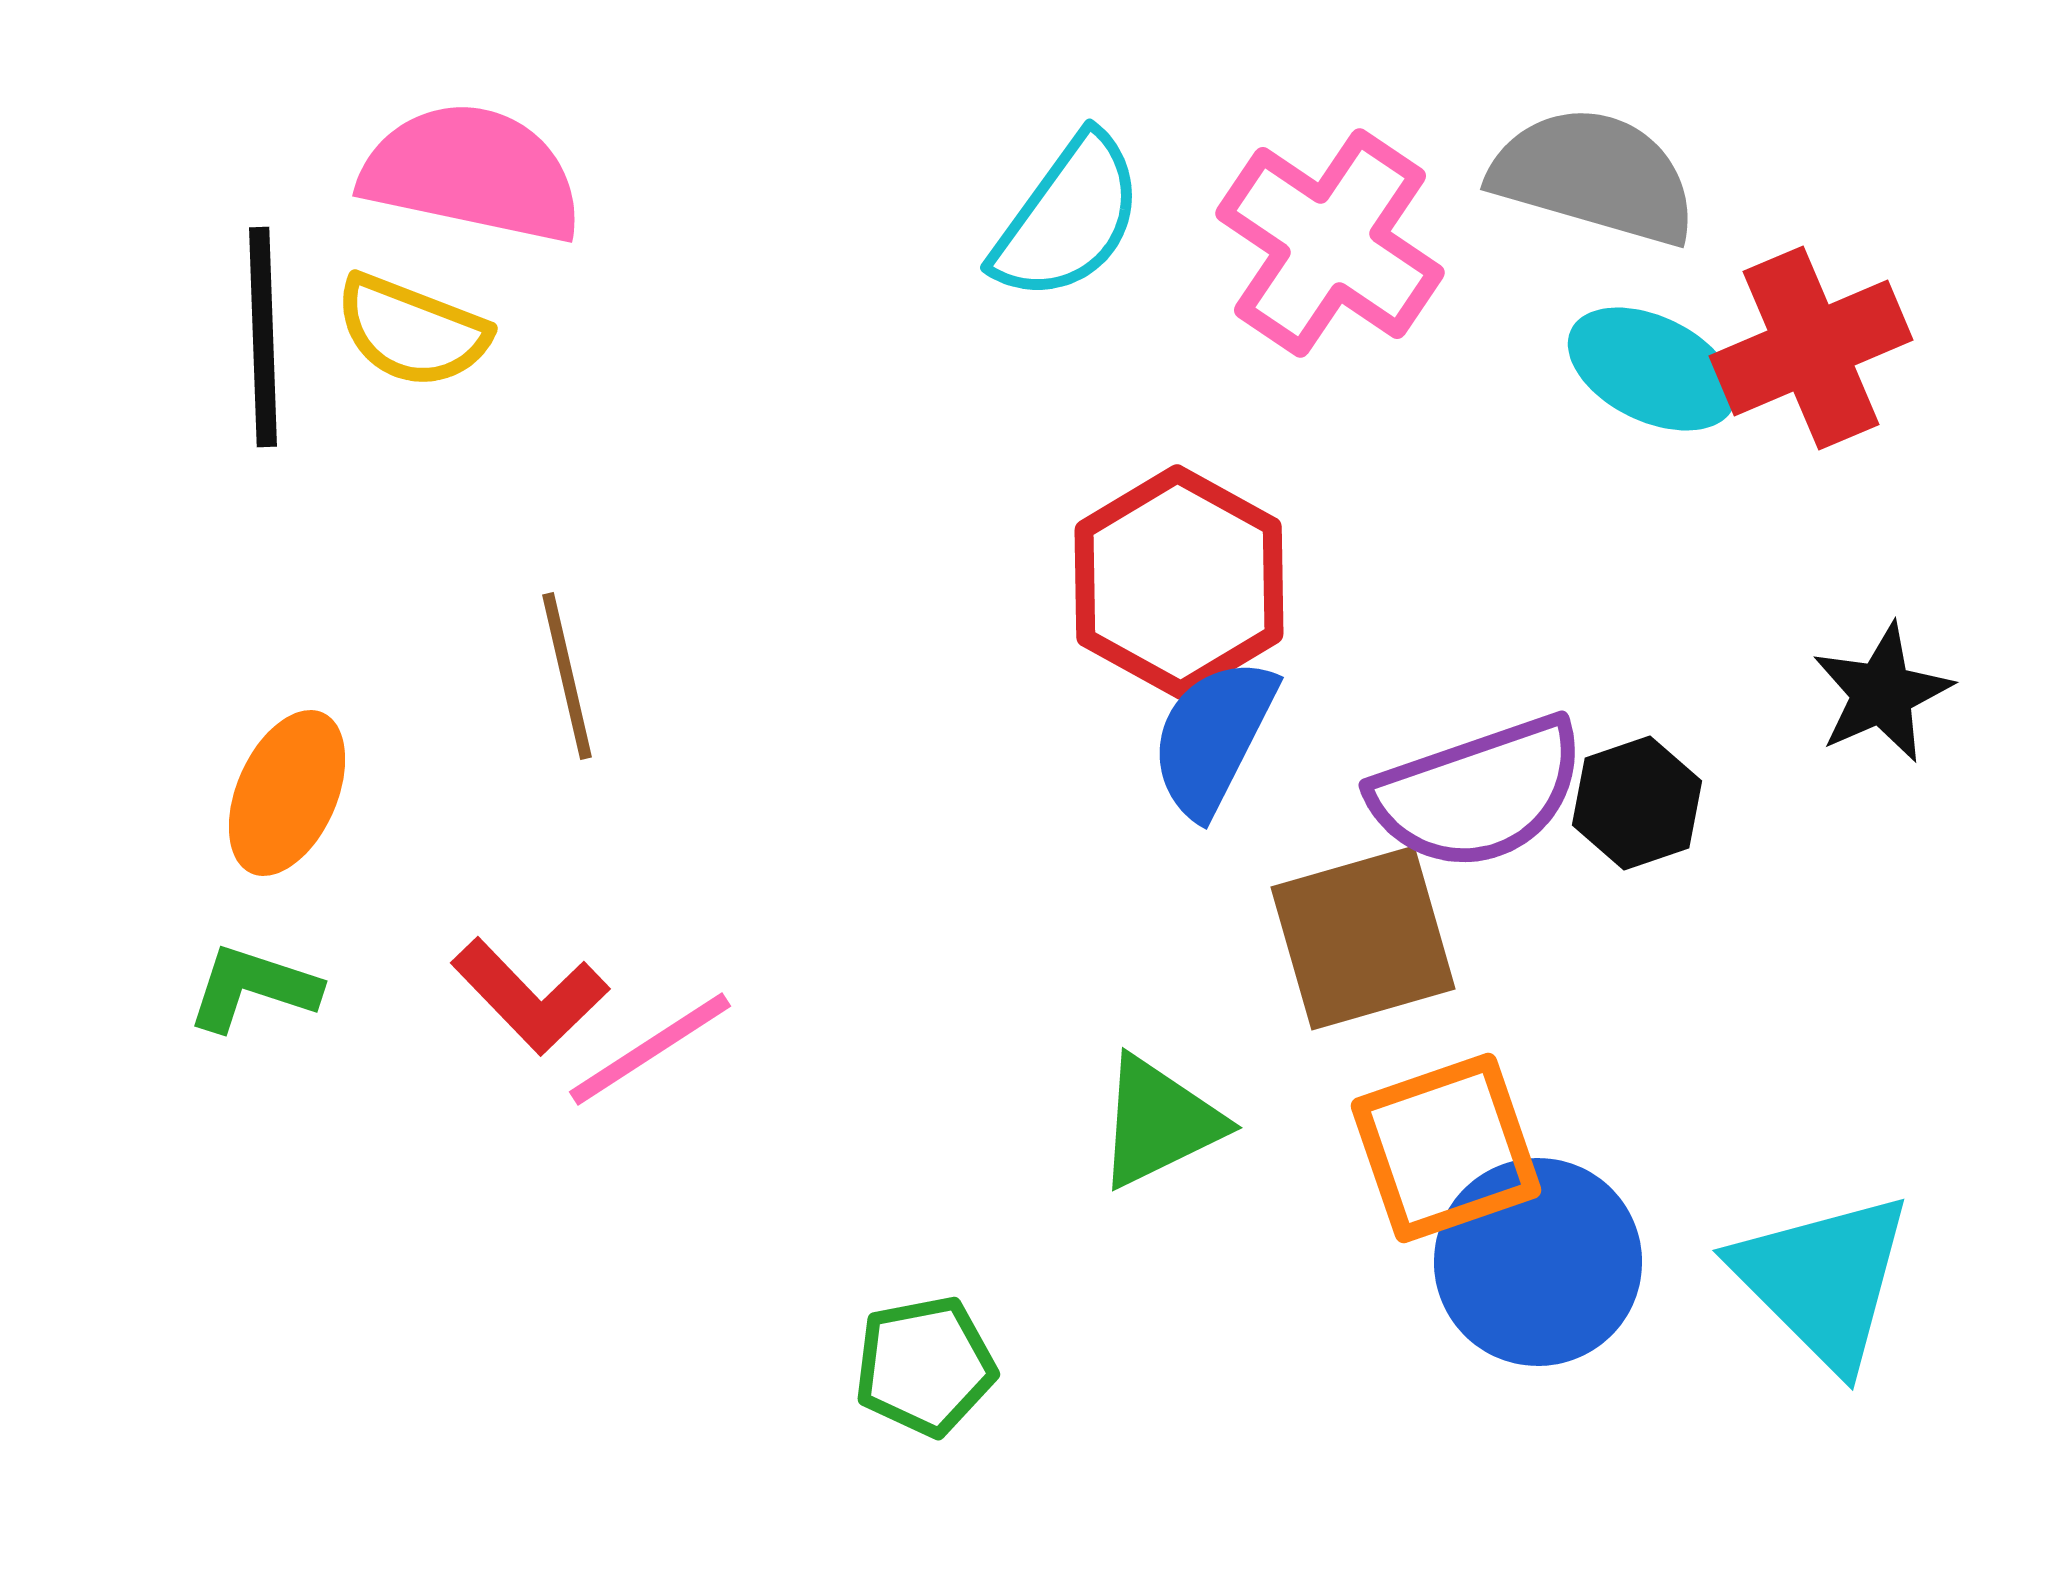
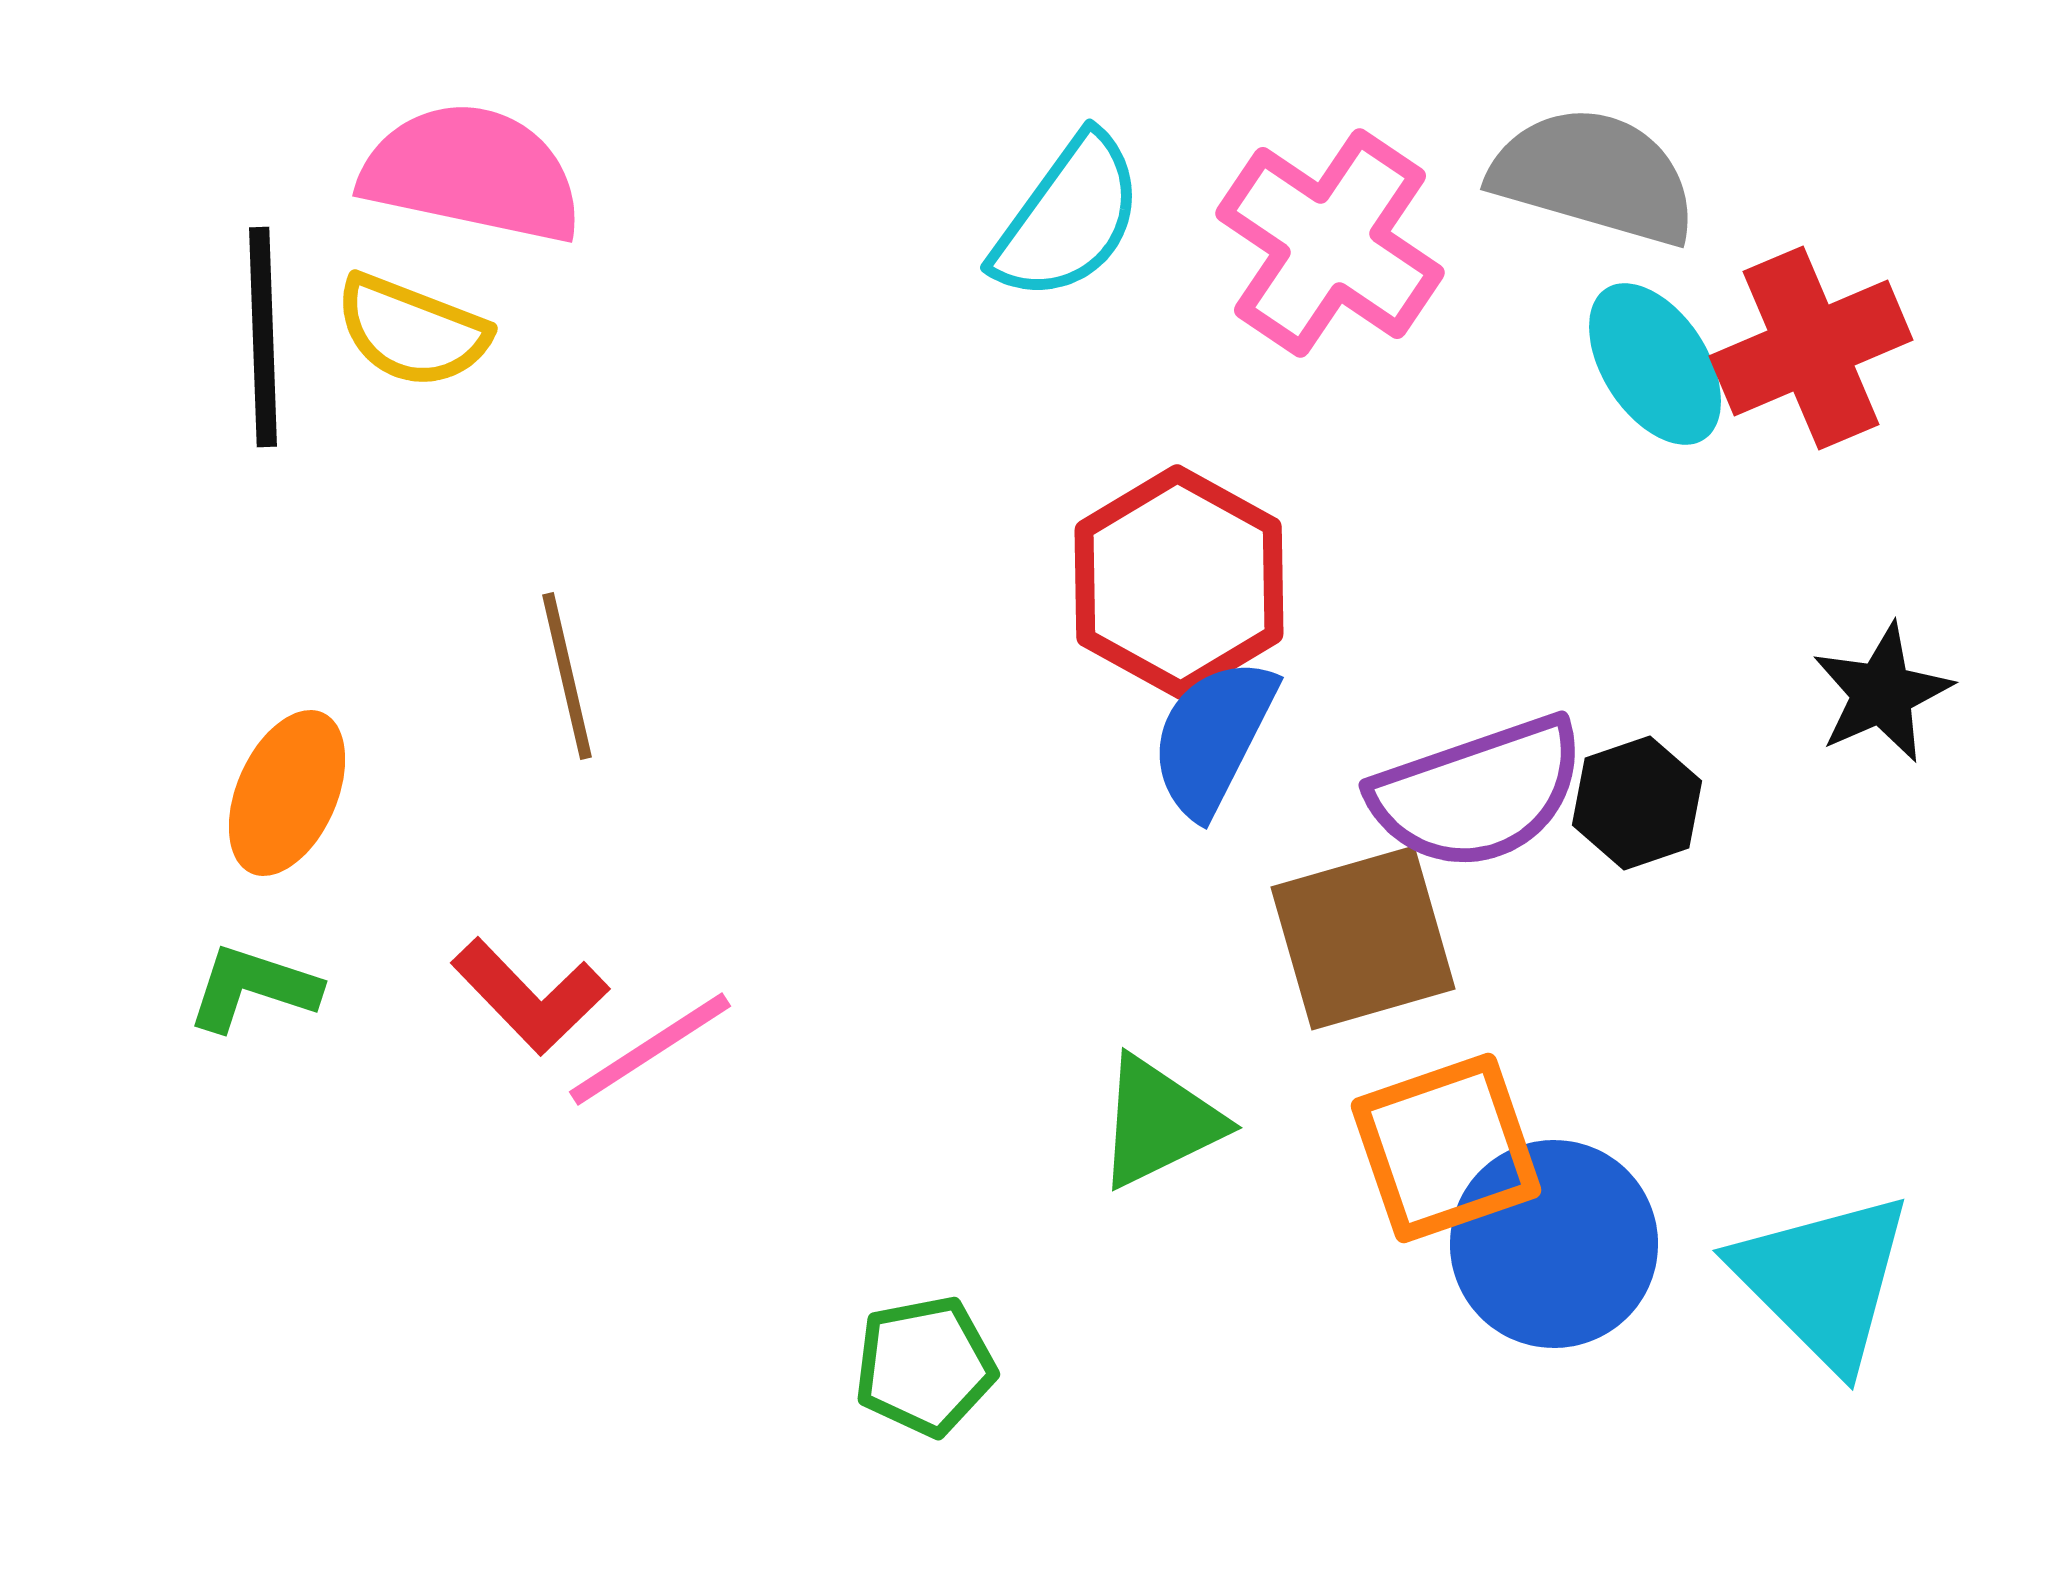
cyan ellipse: moved 3 px right, 5 px up; rotated 31 degrees clockwise
blue circle: moved 16 px right, 18 px up
